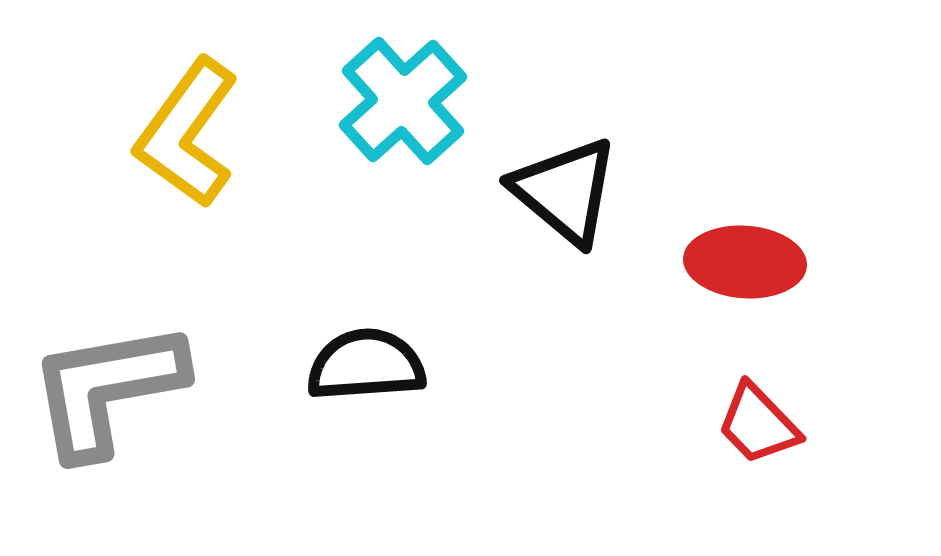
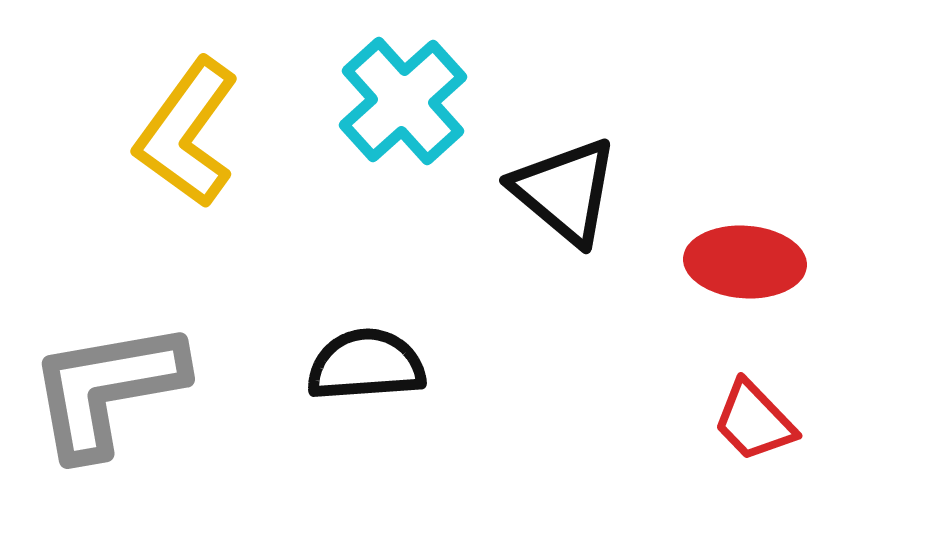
red trapezoid: moved 4 px left, 3 px up
